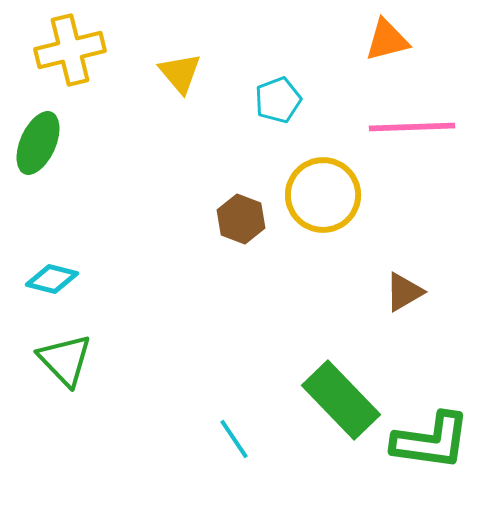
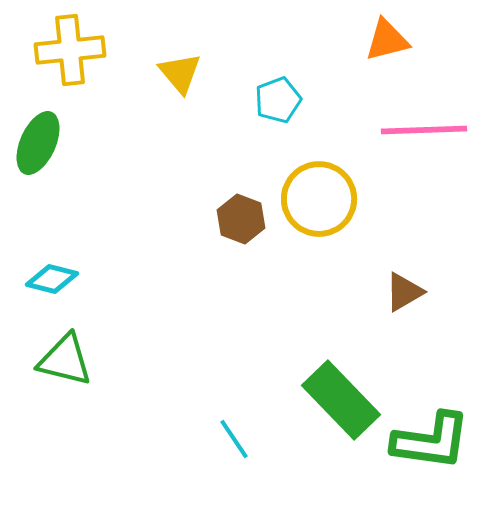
yellow cross: rotated 8 degrees clockwise
pink line: moved 12 px right, 3 px down
yellow circle: moved 4 px left, 4 px down
green triangle: rotated 32 degrees counterclockwise
